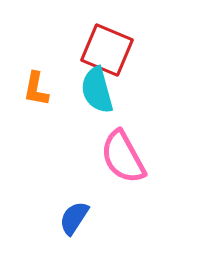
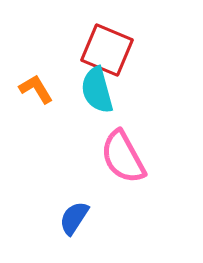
orange L-shape: rotated 138 degrees clockwise
